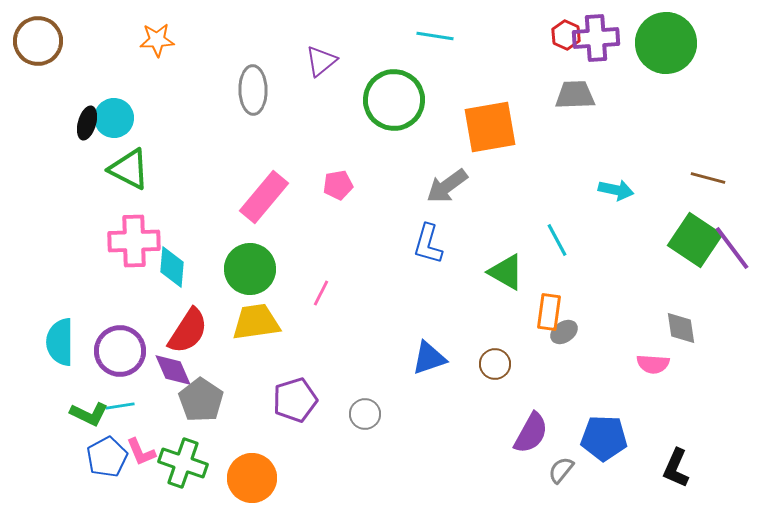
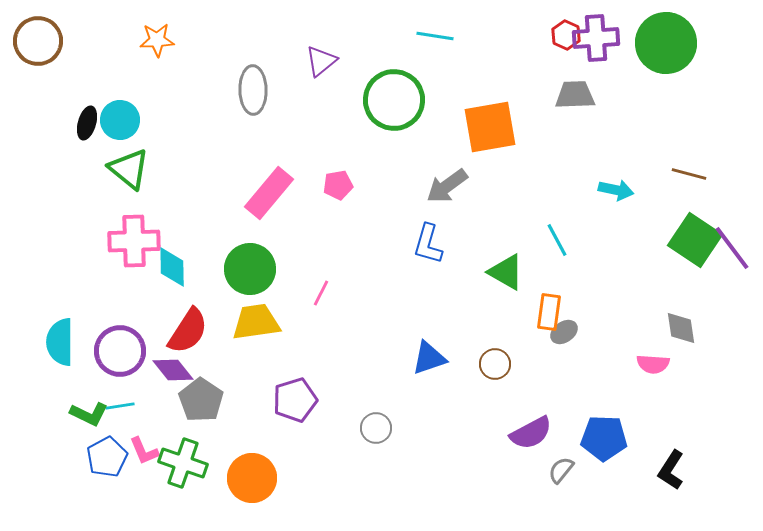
cyan circle at (114, 118): moved 6 px right, 2 px down
green triangle at (129, 169): rotated 12 degrees clockwise
brown line at (708, 178): moved 19 px left, 4 px up
pink rectangle at (264, 197): moved 5 px right, 4 px up
cyan diamond at (172, 267): rotated 6 degrees counterclockwise
purple diamond at (173, 370): rotated 15 degrees counterclockwise
gray circle at (365, 414): moved 11 px right, 14 px down
purple semicircle at (531, 433): rotated 33 degrees clockwise
pink L-shape at (141, 452): moved 3 px right, 1 px up
black L-shape at (676, 468): moved 5 px left, 2 px down; rotated 9 degrees clockwise
